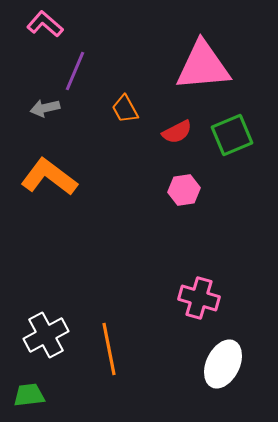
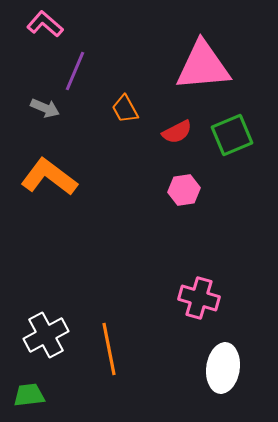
gray arrow: rotated 144 degrees counterclockwise
white ellipse: moved 4 px down; rotated 18 degrees counterclockwise
